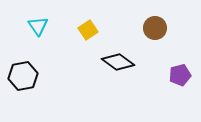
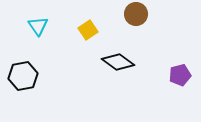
brown circle: moved 19 px left, 14 px up
